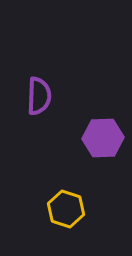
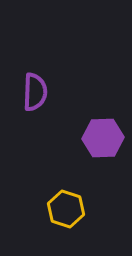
purple semicircle: moved 4 px left, 4 px up
